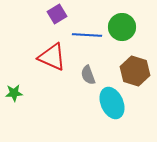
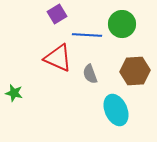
green circle: moved 3 px up
red triangle: moved 6 px right, 1 px down
brown hexagon: rotated 20 degrees counterclockwise
gray semicircle: moved 2 px right, 1 px up
green star: rotated 18 degrees clockwise
cyan ellipse: moved 4 px right, 7 px down
